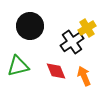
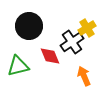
black circle: moved 1 px left
red diamond: moved 6 px left, 15 px up
